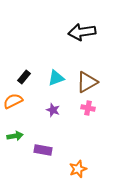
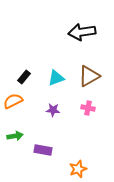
brown triangle: moved 2 px right, 6 px up
purple star: rotated 16 degrees counterclockwise
